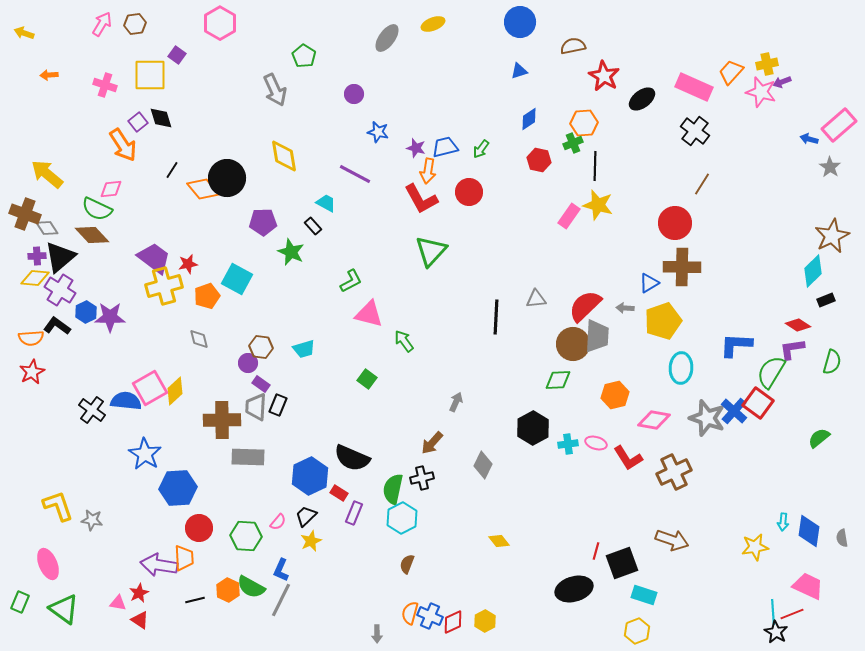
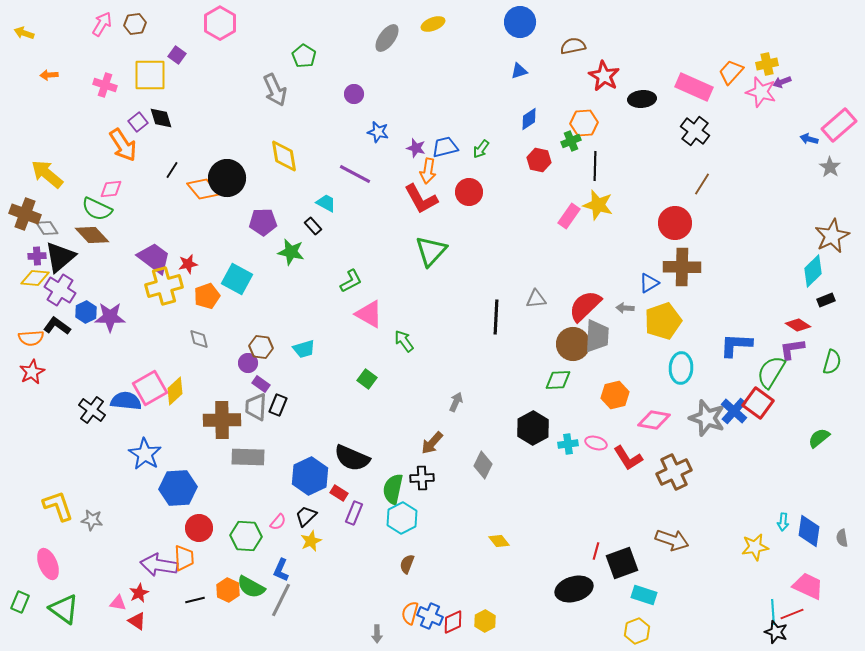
black ellipse at (642, 99): rotated 32 degrees clockwise
green cross at (573, 143): moved 2 px left, 2 px up
green star at (291, 252): rotated 12 degrees counterclockwise
pink triangle at (369, 314): rotated 16 degrees clockwise
black cross at (422, 478): rotated 10 degrees clockwise
red triangle at (140, 620): moved 3 px left, 1 px down
black star at (776, 632): rotated 10 degrees counterclockwise
